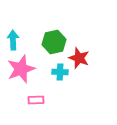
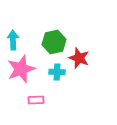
cyan cross: moved 3 px left
